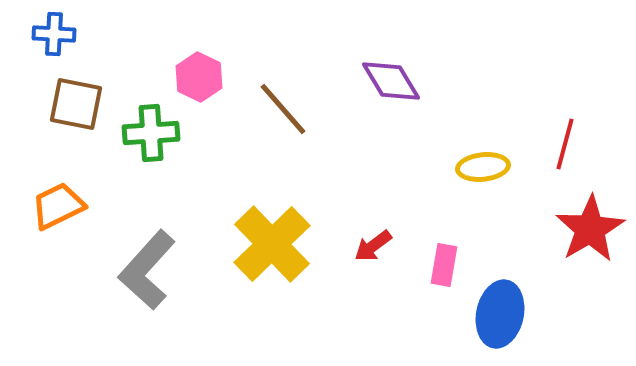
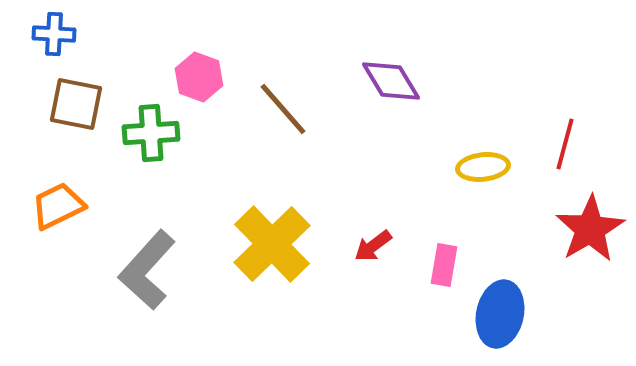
pink hexagon: rotated 6 degrees counterclockwise
